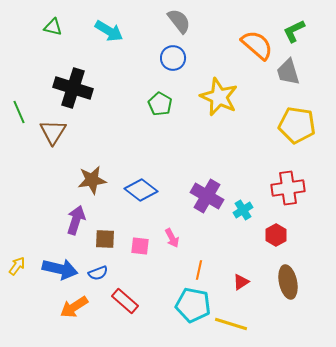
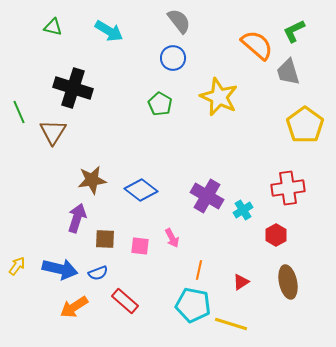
yellow pentagon: moved 8 px right; rotated 27 degrees clockwise
purple arrow: moved 1 px right, 2 px up
